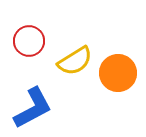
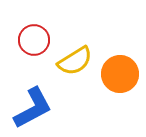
red circle: moved 5 px right, 1 px up
orange circle: moved 2 px right, 1 px down
